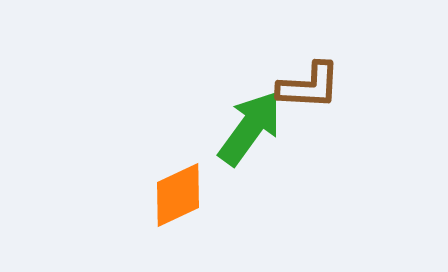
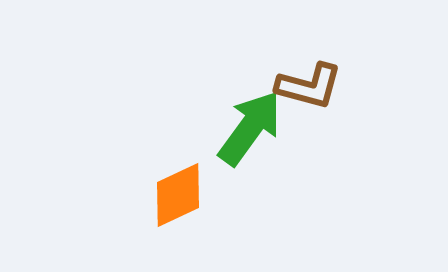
brown L-shape: rotated 12 degrees clockwise
